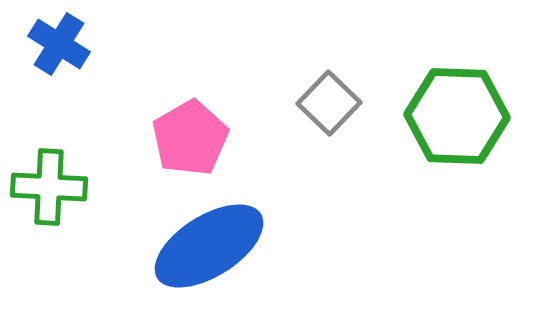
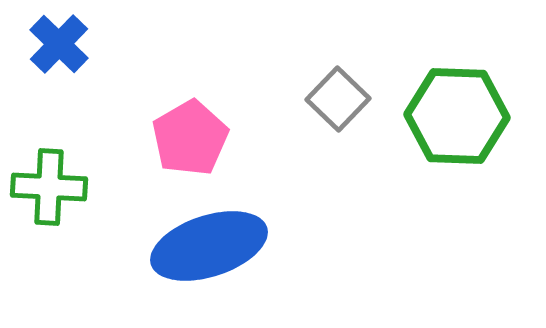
blue cross: rotated 12 degrees clockwise
gray square: moved 9 px right, 4 px up
blue ellipse: rotated 14 degrees clockwise
